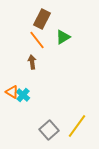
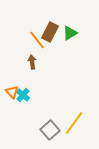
brown rectangle: moved 8 px right, 13 px down
green triangle: moved 7 px right, 4 px up
orange triangle: rotated 16 degrees clockwise
yellow line: moved 3 px left, 3 px up
gray square: moved 1 px right
